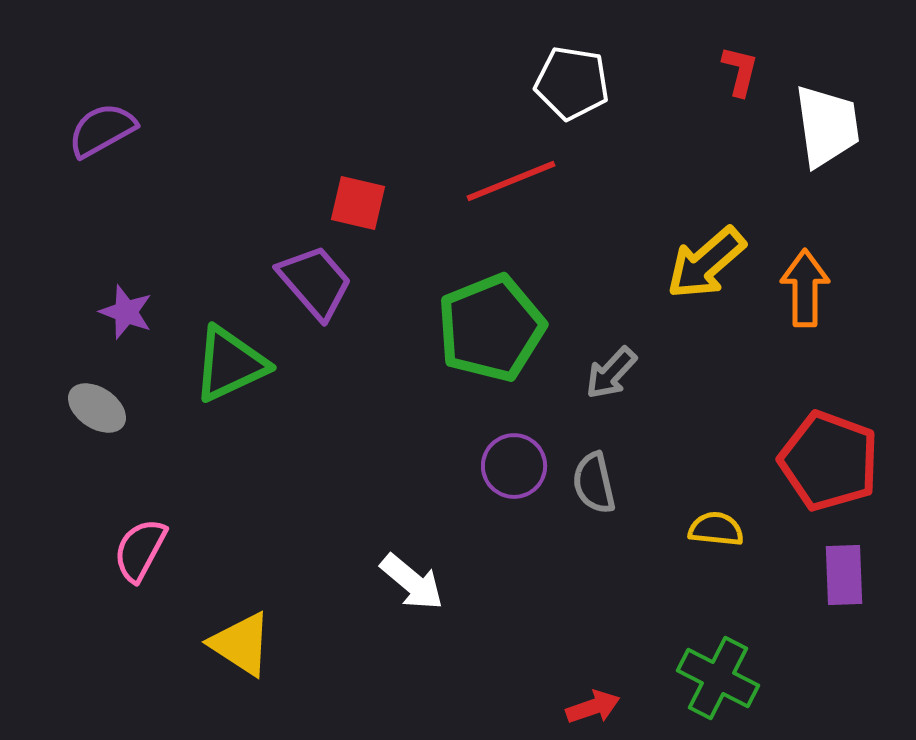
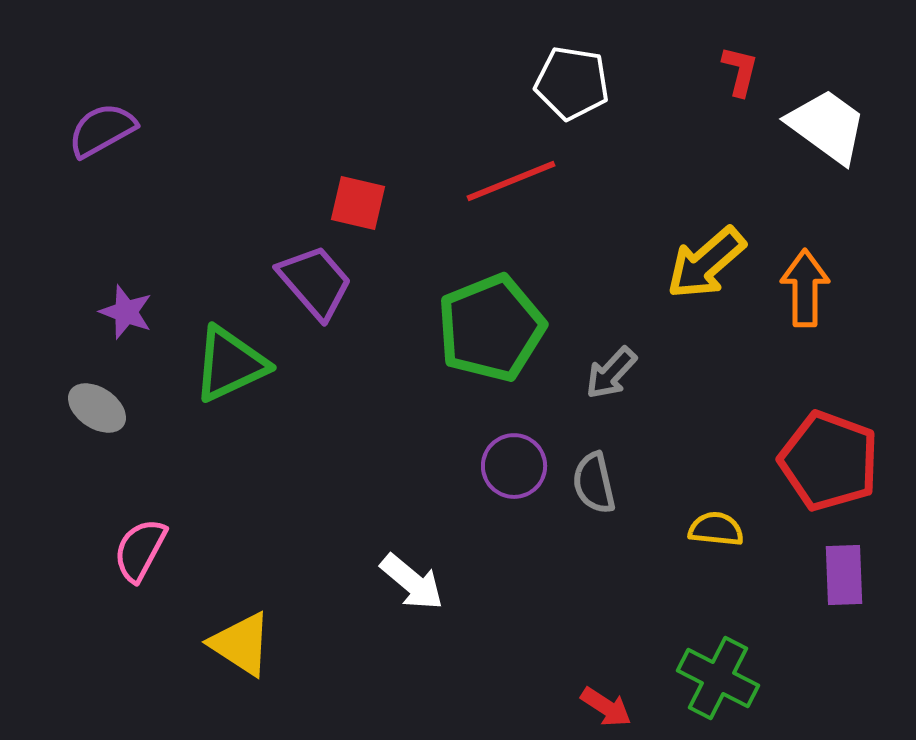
white trapezoid: rotated 46 degrees counterclockwise
red arrow: moved 13 px right; rotated 52 degrees clockwise
